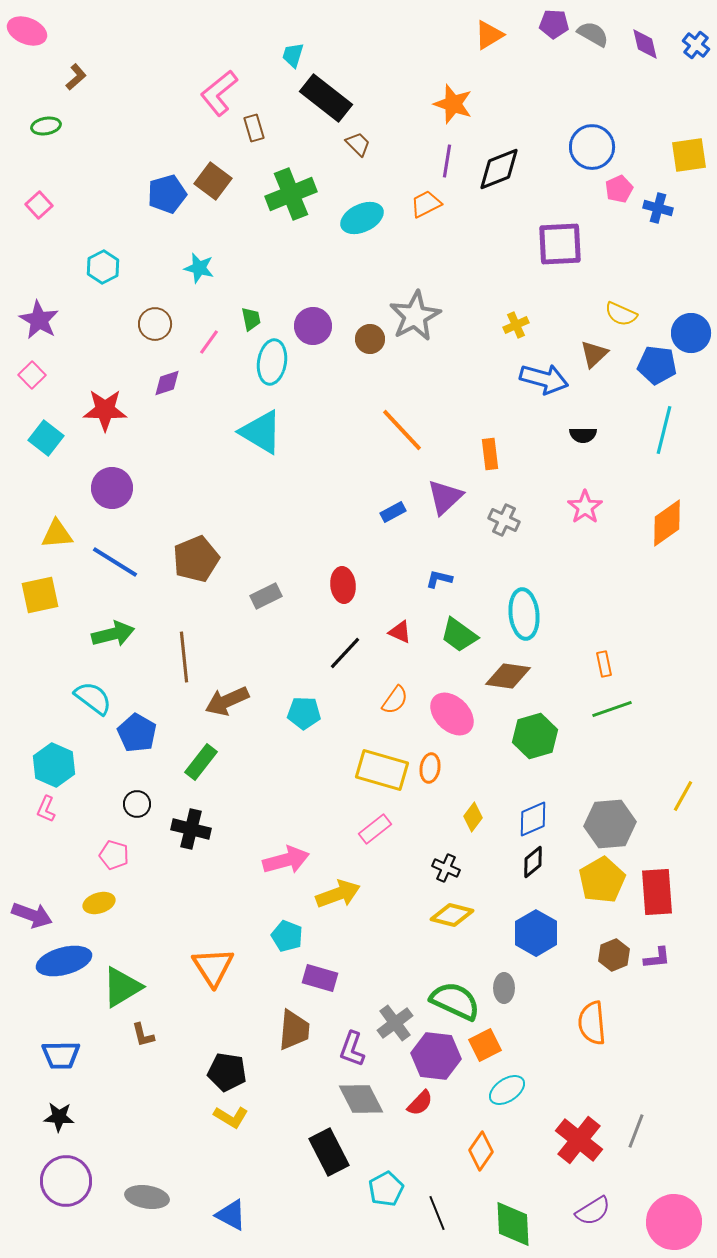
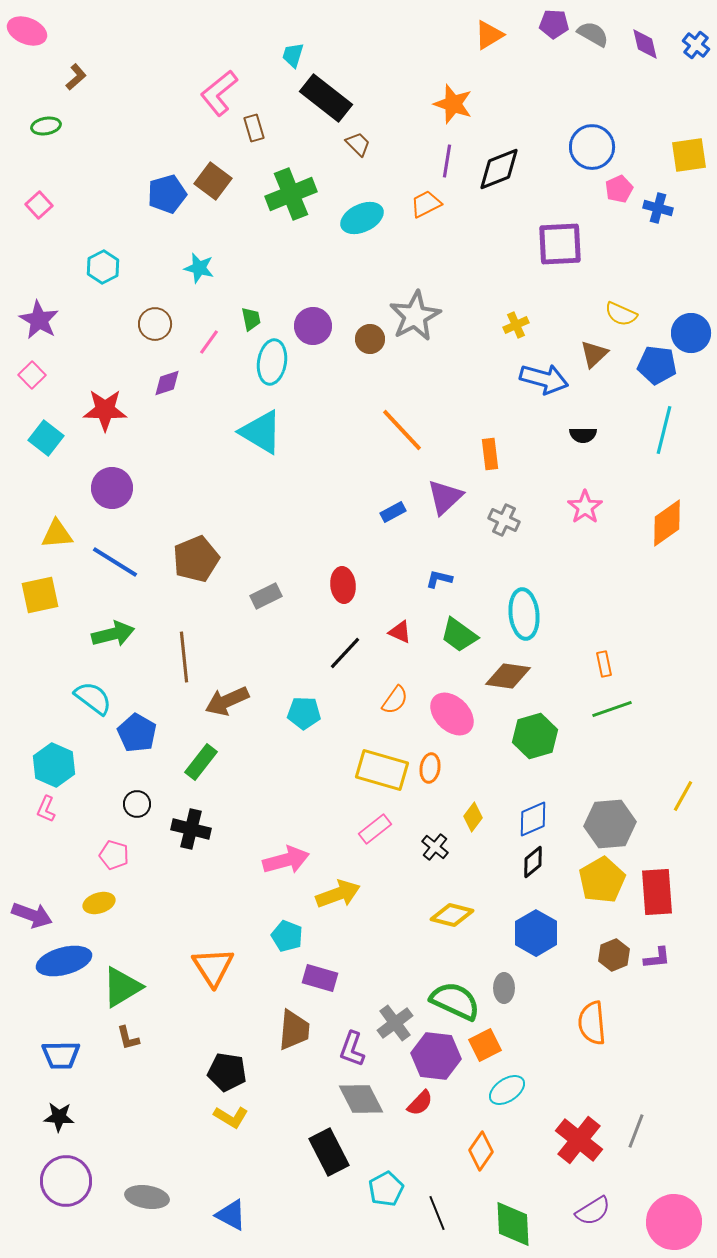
black cross at (446, 868): moved 11 px left, 21 px up; rotated 16 degrees clockwise
brown L-shape at (143, 1035): moved 15 px left, 3 px down
